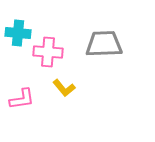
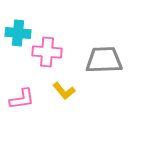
gray trapezoid: moved 16 px down
pink cross: moved 1 px left
yellow L-shape: moved 3 px down
